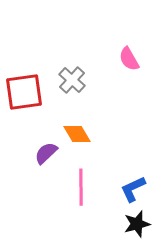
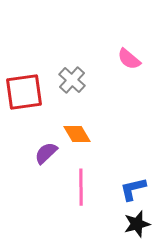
pink semicircle: rotated 20 degrees counterclockwise
blue L-shape: rotated 12 degrees clockwise
